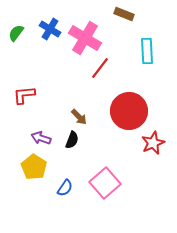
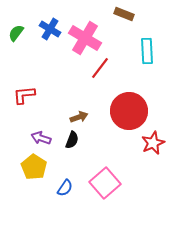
brown arrow: rotated 66 degrees counterclockwise
